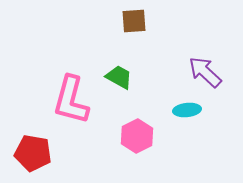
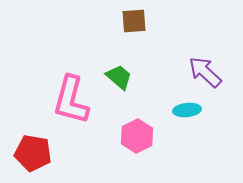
green trapezoid: rotated 12 degrees clockwise
